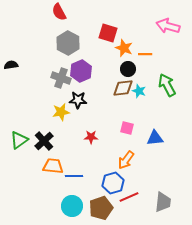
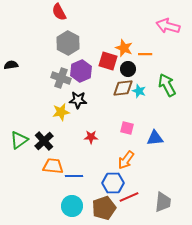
red square: moved 28 px down
blue hexagon: rotated 15 degrees clockwise
brown pentagon: moved 3 px right
